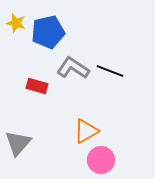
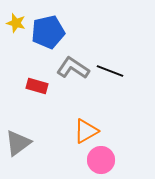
gray triangle: rotated 12 degrees clockwise
